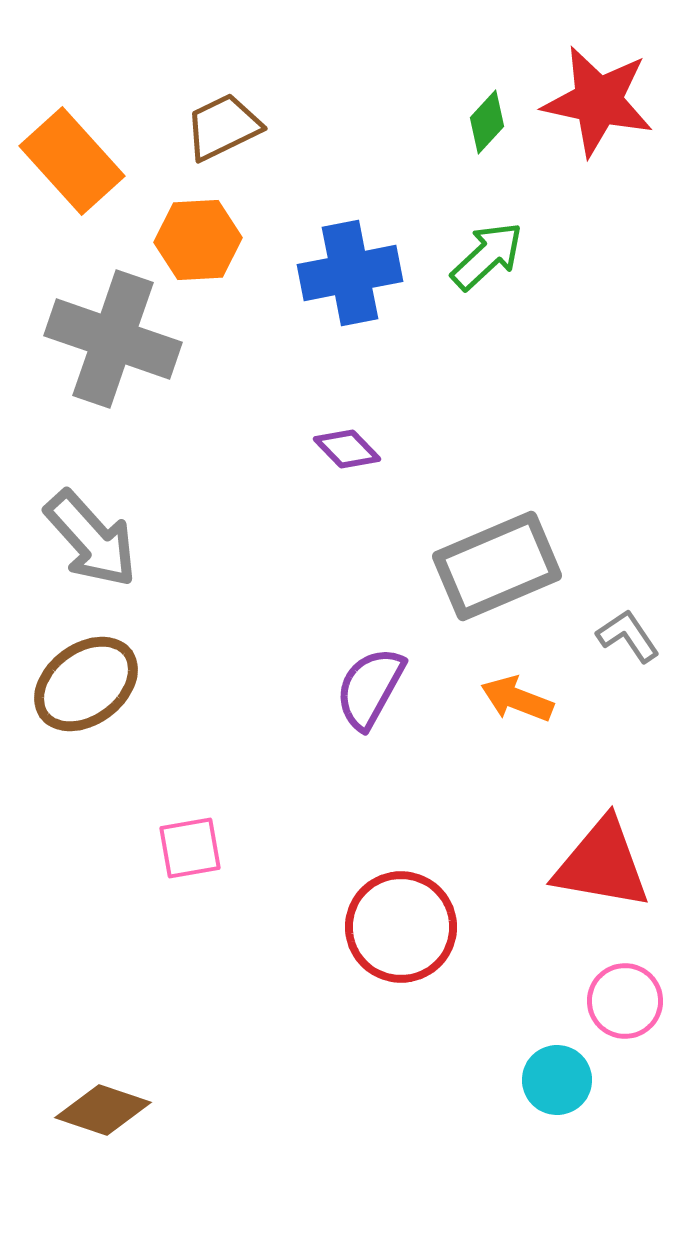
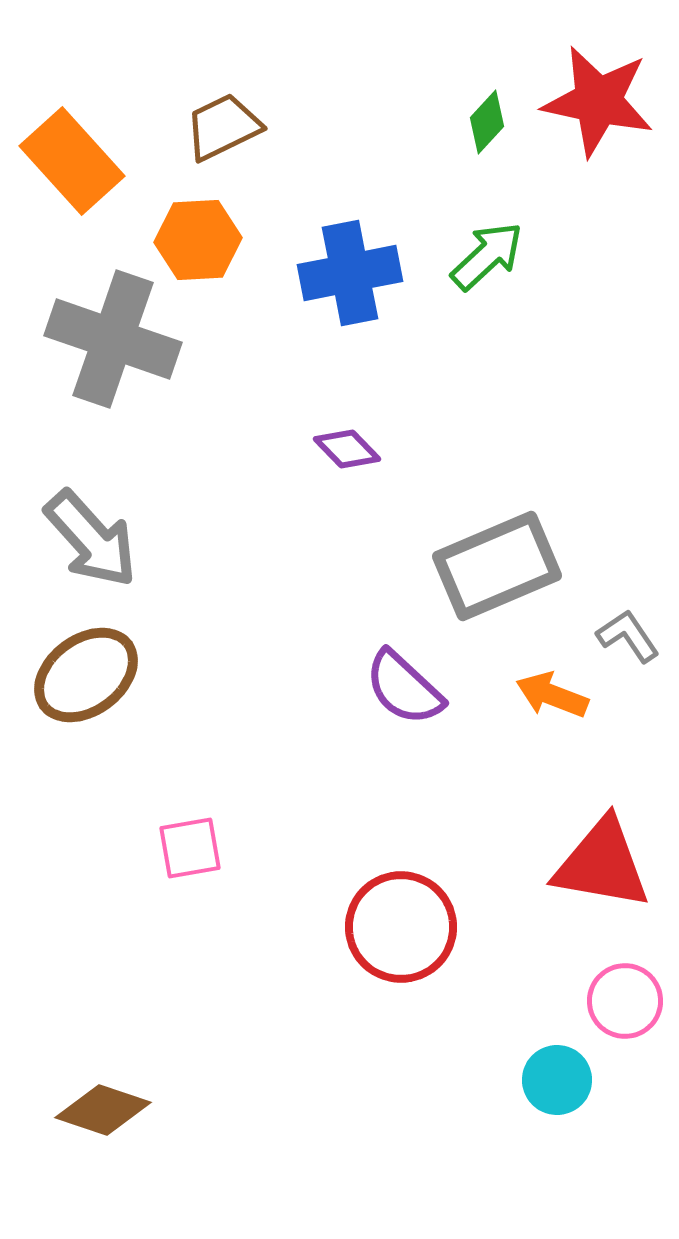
brown ellipse: moved 9 px up
purple semicircle: moved 34 px right; rotated 76 degrees counterclockwise
orange arrow: moved 35 px right, 4 px up
